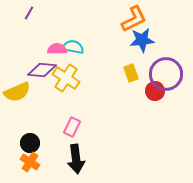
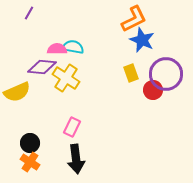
blue star: rotated 30 degrees clockwise
purple diamond: moved 3 px up
red circle: moved 2 px left, 1 px up
